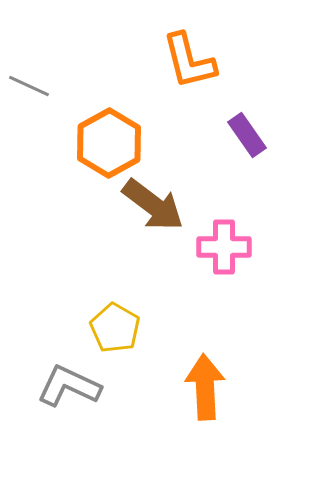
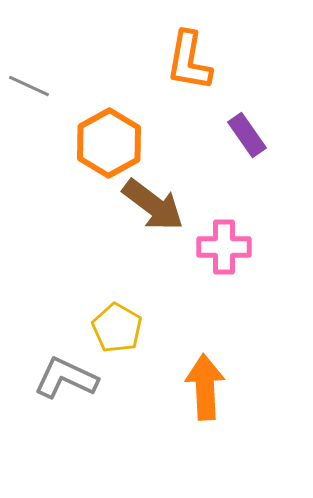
orange L-shape: rotated 24 degrees clockwise
yellow pentagon: moved 2 px right
gray L-shape: moved 3 px left, 8 px up
